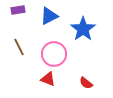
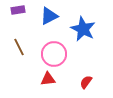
blue star: rotated 10 degrees counterclockwise
red triangle: rotated 28 degrees counterclockwise
red semicircle: moved 1 px up; rotated 88 degrees clockwise
